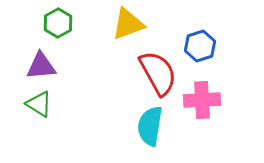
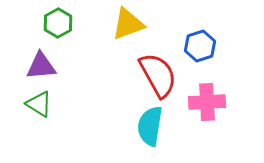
red semicircle: moved 2 px down
pink cross: moved 5 px right, 2 px down
